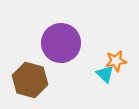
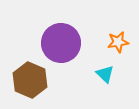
orange star: moved 2 px right, 19 px up
brown hexagon: rotated 8 degrees clockwise
